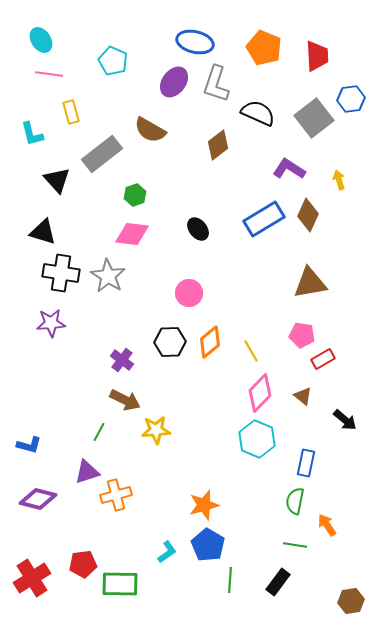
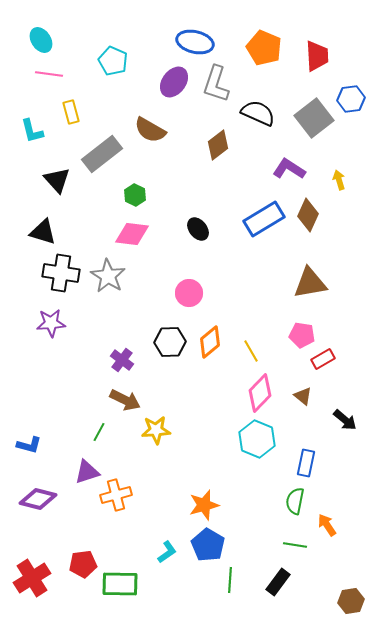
cyan L-shape at (32, 134): moved 3 px up
green hexagon at (135, 195): rotated 15 degrees counterclockwise
